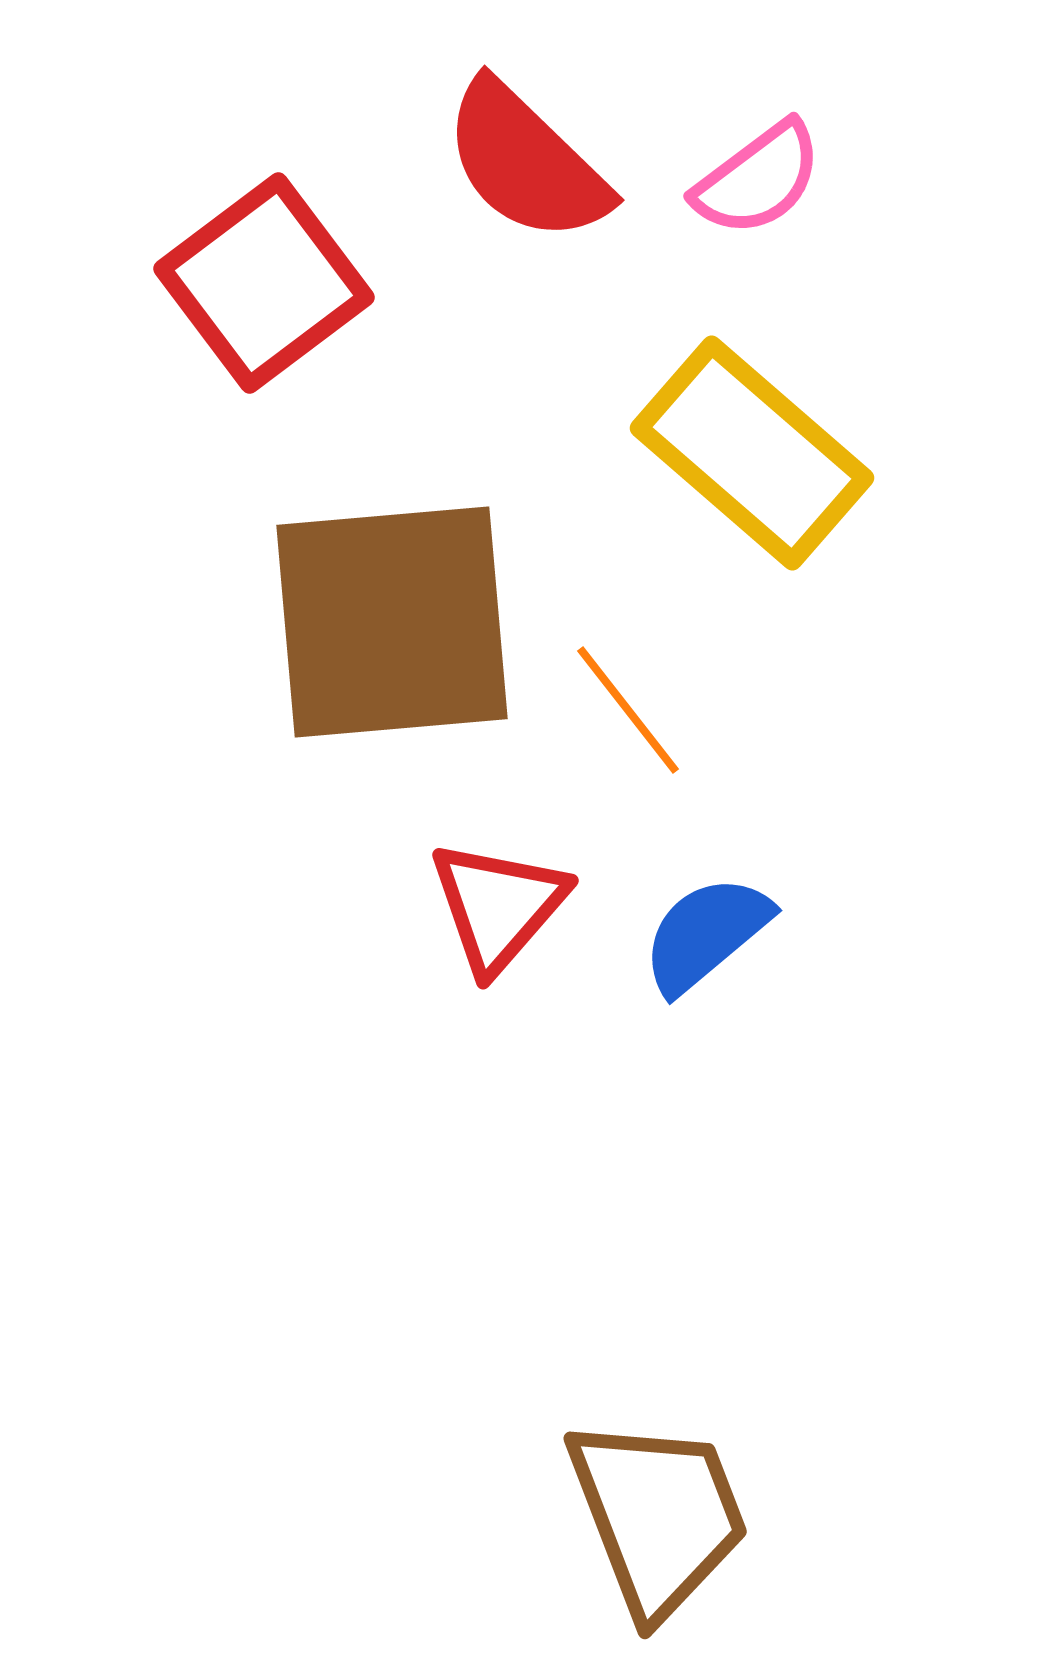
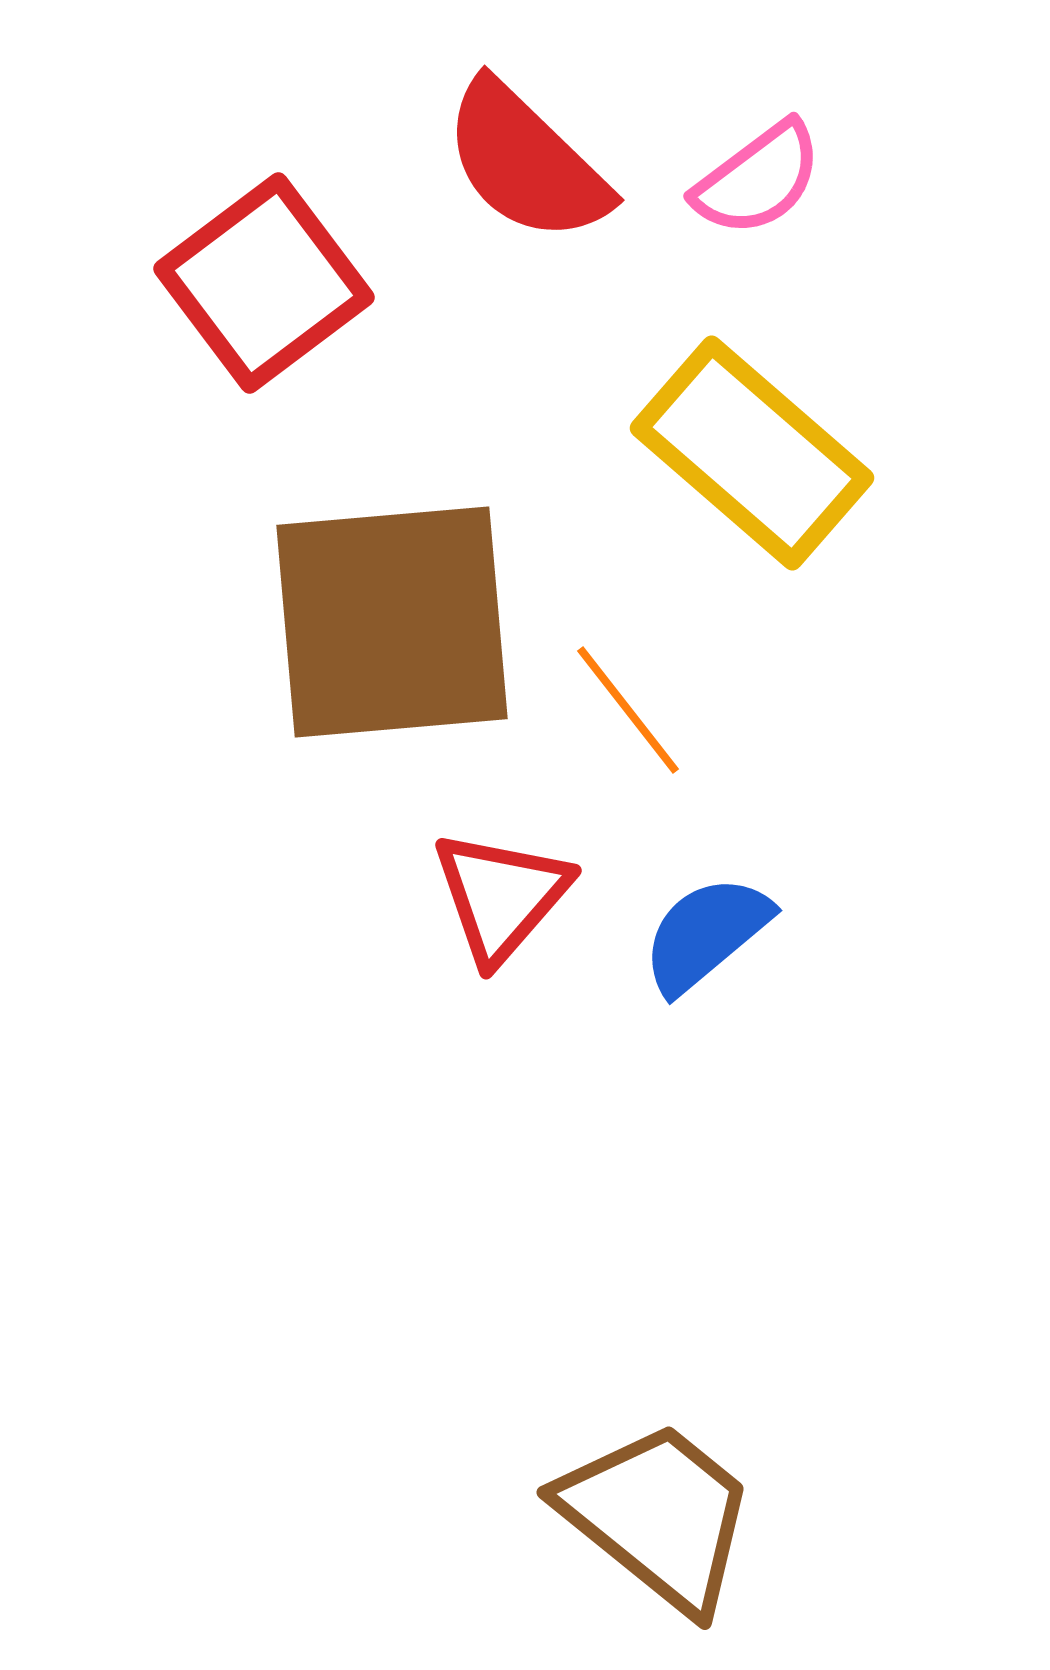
red triangle: moved 3 px right, 10 px up
brown trapezoid: rotated 30 degrees counterclockwise
